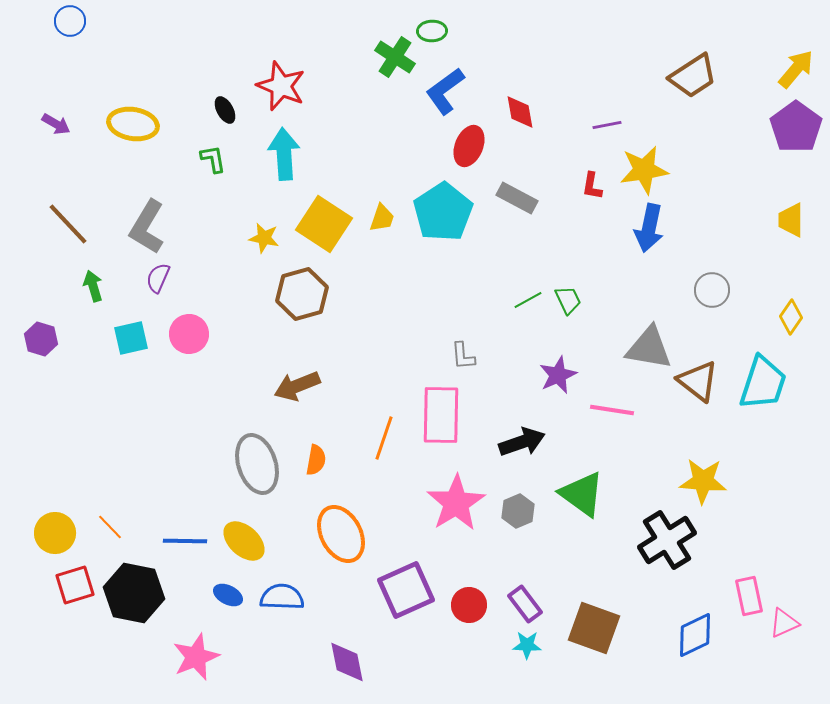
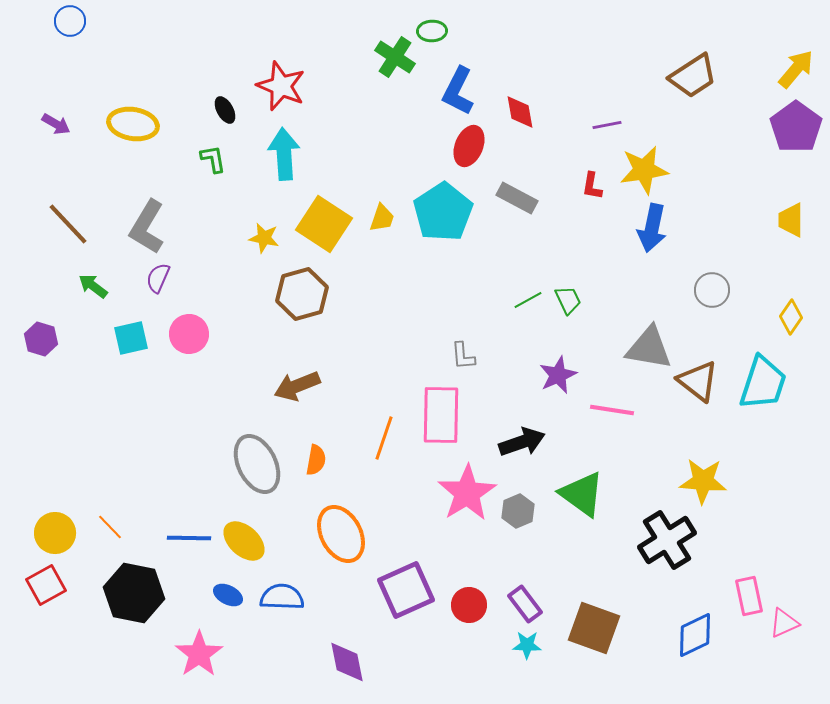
blue L-shape at (445, 91): moved 13 px right; rotated 27 degrees counterclockwise
blue arrow at (649, 228): moved 3 px right
green arrow at (93, 286): rotated 36 degrees counterclockwise
gray ellipse at (257, 464): rotated 8 degrees counterclockwise
pink star at (456, 503): moved 11 px right, 10 px up
blue line at (185, 541): moved 4 px right, 3 px up
red square at (75, 585): moved 29 px left; rotated 12 degrees counterclockwise
pink star at (196, 657): moved 3 px right, 3 px up; rotated 12 degrees counterclockwise
